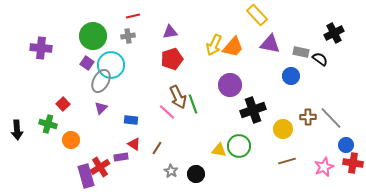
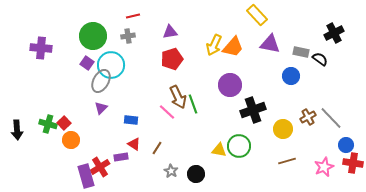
red square at (63, 104): moved 1 px right, 19 px down
brown cross at (308, 117): rotated 28 degrees counterclockwise
